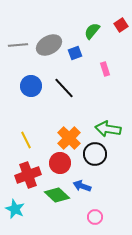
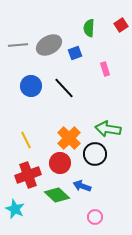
green semicircle: moved 3 px left, 3 px up; rotated 36 degrees counterclockwise
